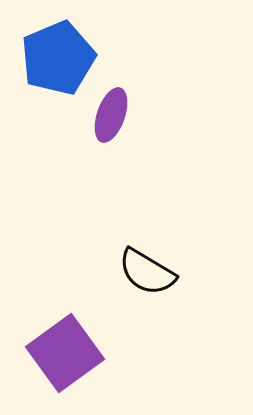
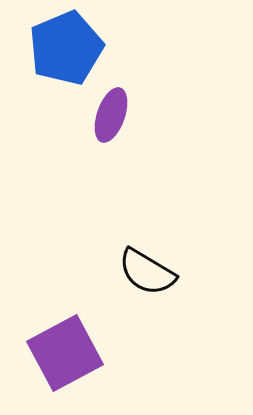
blue pentagon: moved 8 px right, 10 px up
purple square: rotated 8 degrees clockwise
